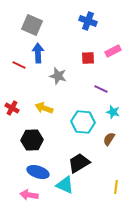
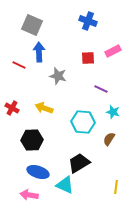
blue arrow: moved 1 px right, 1 px up
